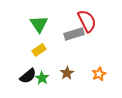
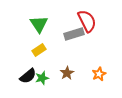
green star: rotated 24 degrees clockwise
